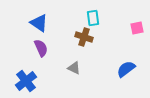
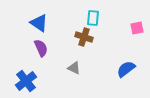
cyan rectangle: rotated 14 degrees clockwise
